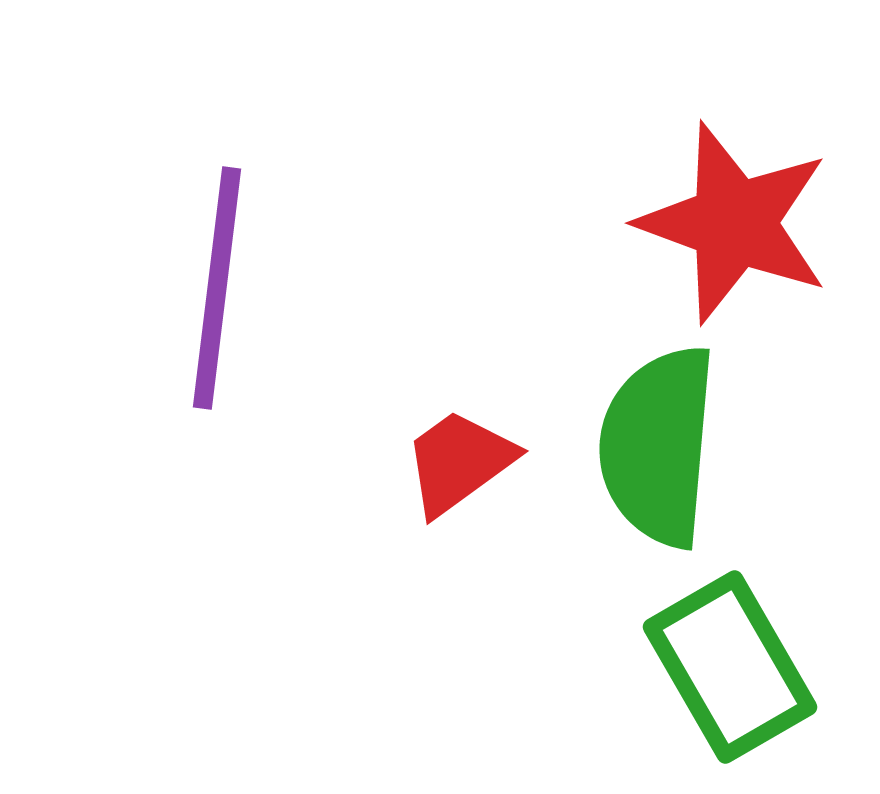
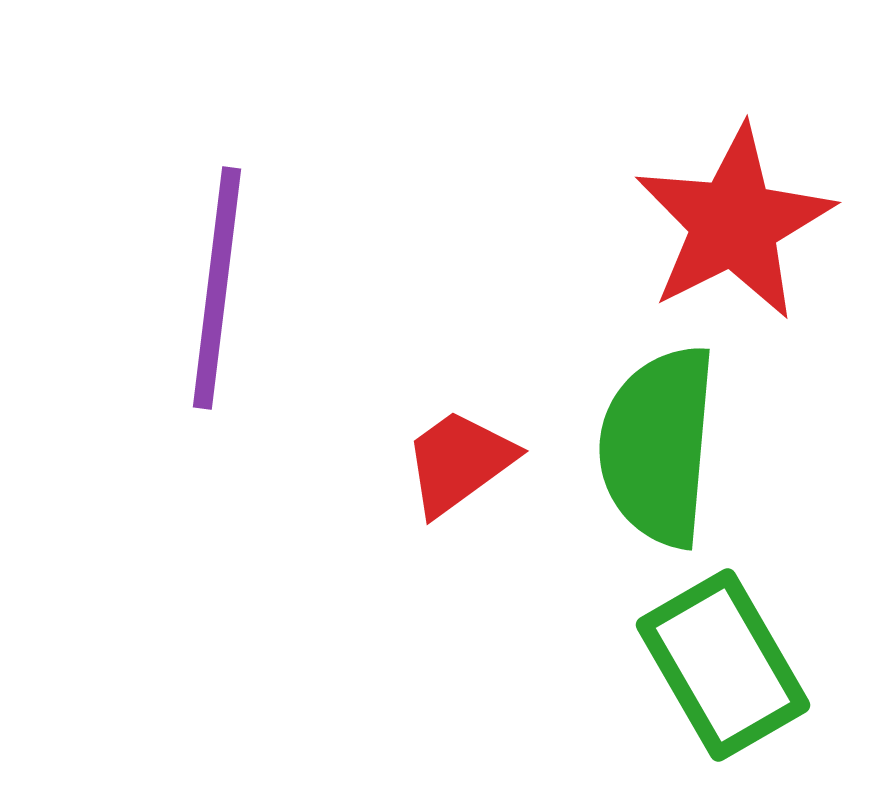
red star: rotated 25 degrees clockwise
green rectangle: moved 7 px left, 2 px up
